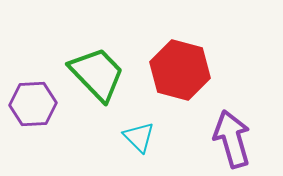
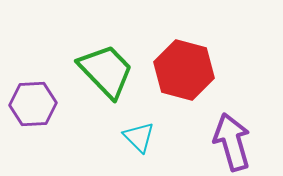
red hexagon: moved 4 px right
green trapezoid: moved 9 px right, 3 px up
purple arrow: moved 3 px down
